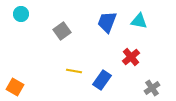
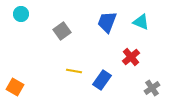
cyan triangle: moved 2 px right, 1 px down; rotated 12 degrees clockwise
